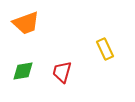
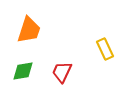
orange trapezoid: moved 3 px right, 7 px down; rotated 52 degrees counterclockwise
red trapezoid: rotated 10 degrees clockwise
